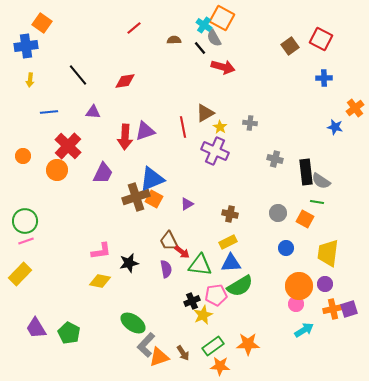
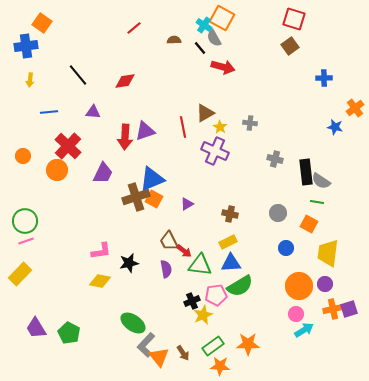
red square at (321, 39): moved 27 px left, 20 px up; rotated 10 degrees counterclockwise
orange square at (305, 219): moved 4 px right, 5 px down
red arrow at (182, 252): moved 2 px right, 1 px up
pink circle at (296, 304): moved 10 px down
orange triangle at (159, 357): rotated 50 degrees counterclockwise
